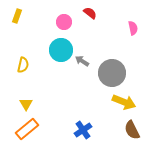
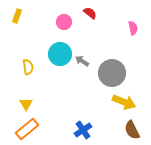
cyan circle: moved 1 px left, 4 px down
yellow semicircle: moved 5 px right, 2 px down; rotated 21 degrees counterclockwise
